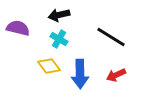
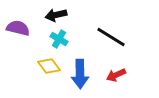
black arrow: moved 3 px left
